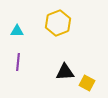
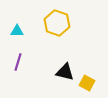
yellow hexagon: moved 1 px left; rotated 20 degrees counterclockwise
purple line: rotated 12 degrees clockwise
black triangle: rotated 18 degrees clockwise
